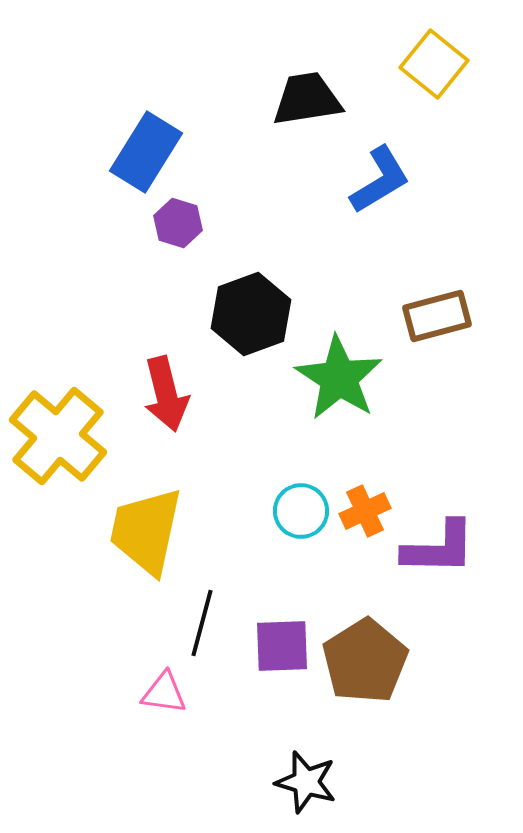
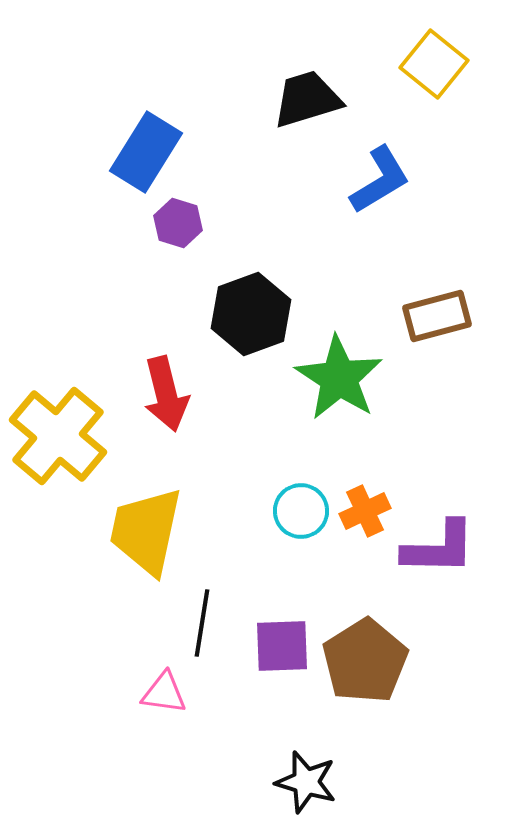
black trapezoid: rotated 8 degrees counterclockwise
black line: rotated 6 degrees counterclockwise
